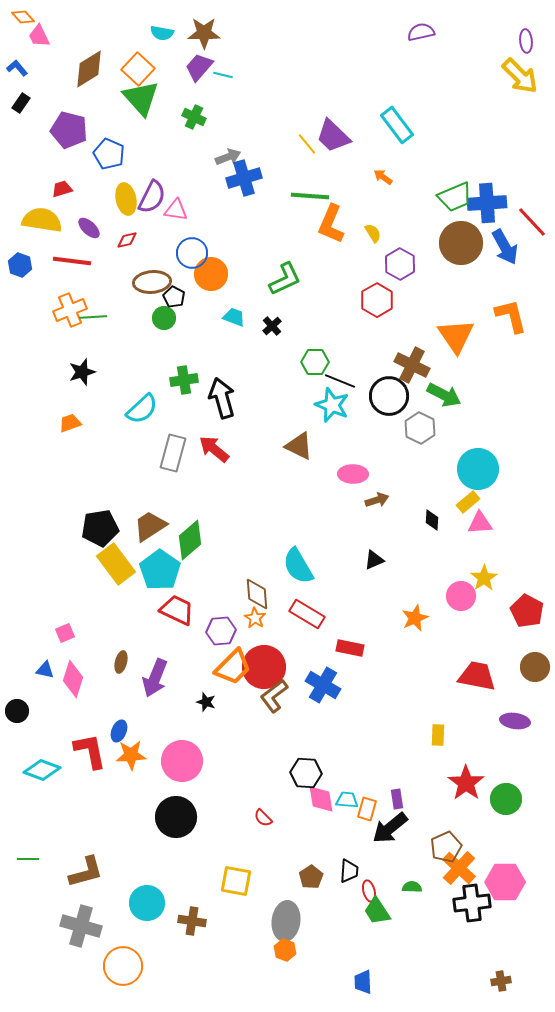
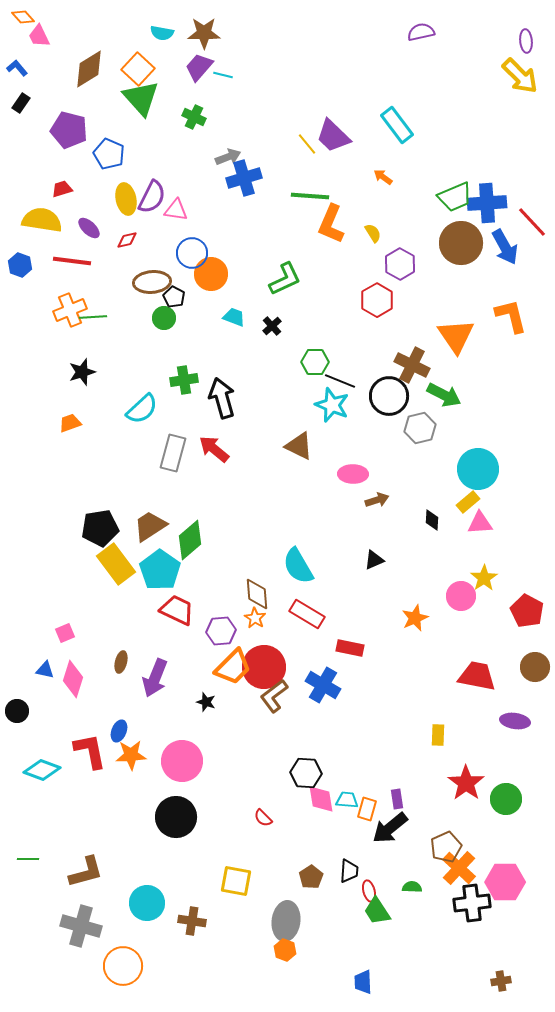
gray hexagon at (420, 428): rotated 20 degrees clockwise
